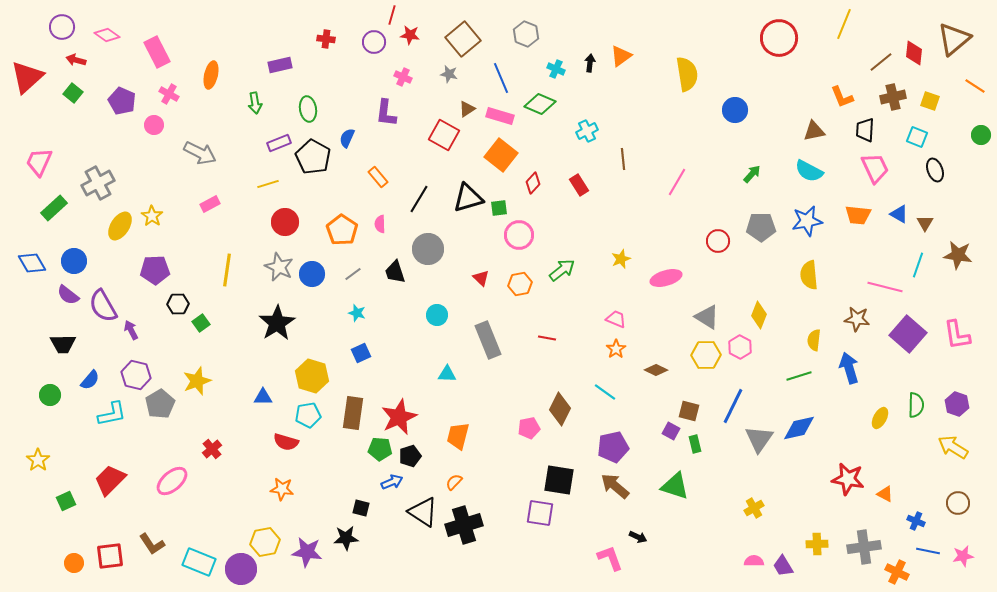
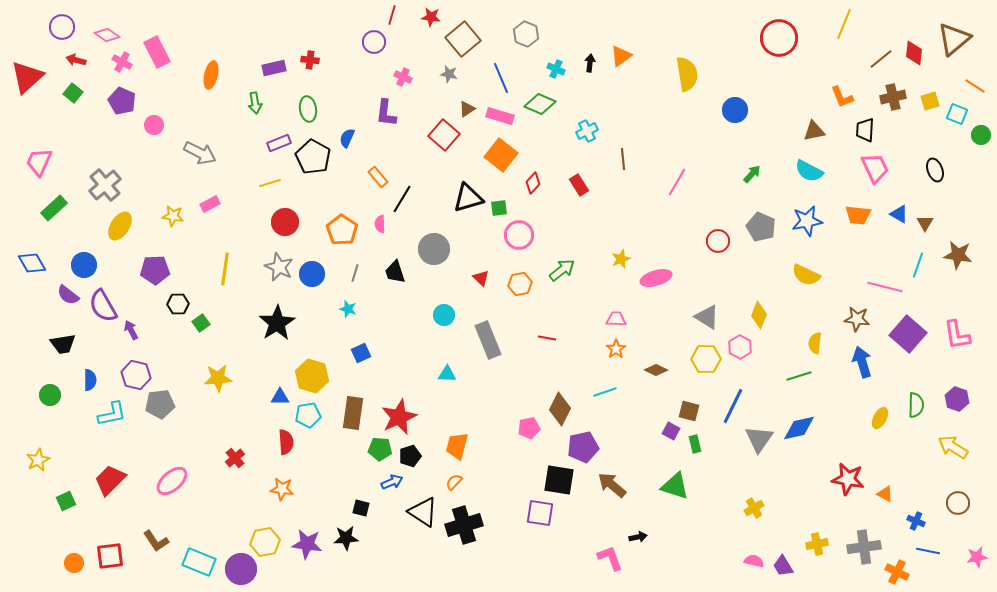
red star at (410, 35): moved 21 px right, 18 px up
red cross at (326, 39): moved 16 px left, 21 px down
brown line at (881, 62): moved 3 px up
purple rectangle at (280, 65): moved 6 px left, 3 px down
pink cross at (169, 94): moved 47 px left, 32 px up
yellow square at (930, 101): rotated 36 degrees counterclockwise
red square at (444, 135): rotated 12 degrees clockwise
cyan square at (917, 137): moved 40 px right, 23 px up
gray cross at (98, 183): moved 7 px right, 2 px down; rotated 12 degrees counterclockwise
yellow line at (268, 184): moved 2 px right, 1 px up
black line at (419, 199): moved 17 px left
yellow star at (152, 216): moved 21 px right; rotated 25 degrees counterclockwise
gray pentagon at (761, 227): rotated 24 degrees clockwise
gray circle at (428, 249): moved 6 px right
blue circle at (74, 261): moved 10 px right, 4 px down
yellow line at (227, 270): moved 2 px left, 1 px up
gray line at (353, 274): moved 2 px right, 1 px up; rotated 36 degrees counterclockwise
yellow semicircle at (809, 275): moved 3 px left; rotated 60 degrees counterclockwise
pink ellipse at (666, 278): moved 10 px left
cyan star at (357, 313): moved 9 px left, 4 px up
cyan circle at (437, 315): moved 7 px right
pink trapezoid at (616, 319): rotated 20 degrees counterclockwise
yellow semicircle at (814, 340): moved 1 px right, 3 px down
black trapezoid at (63, 344): rotated 8 degrees counterclockwise
yellow hexagon at (706, 355): moved 4 px down
blue arrow at (849, 368): moved 13 px right, 6 px up
blue semicircle at (90, 380): rotated 40 degrees counterclockwise
yellow star at (197, 381): moved 21 px right, 3 px up; rotated 16 degrees clockwise
cyan line at (605, 392): rotated 55 degrees counterclockwise
blue triangle at (263, 397): moved 17 px right
gray pentagon at (160, 404): rotated 24 degrees clockwise
purple hexagon at (957, 404): moved 5 px up
orange trapezoid at (458, 436): moved 1 px left, 10 px down
red semicircle at (286, 442): rotated 110 degrees counterclockwise
purple pentagon at (613, 447): moved 30 px left
red cross at (212, 449): moved 23 px right, 9 px down
yellow star at (38, 460): rotated 10 degrees clockwise
brown arrow at (615, 486): moved 3 px left, 1 px up
black arrow at (638, 537): rotated 36 degrees counterclockwise
brown L-shape at (152, 544): moved 4 px right, 3 px up
yellow cross at (817, 544): rotated 10 degrees counterclockwise
purple star at (307, 552): moved 8 px up
pink star at (963, 556): moved 14 px right, 1 px down
pink semicircle at (754, 561): rotated 12 degrees clockwise
